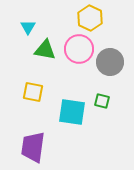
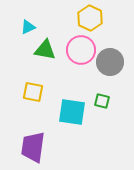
cyan triangle: rotated 35 degrees clockwise
pink circle: moved 2 px right, 1 px down
